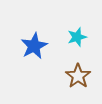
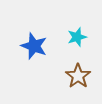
blue star: rotated 24 degrees counterclockwise
